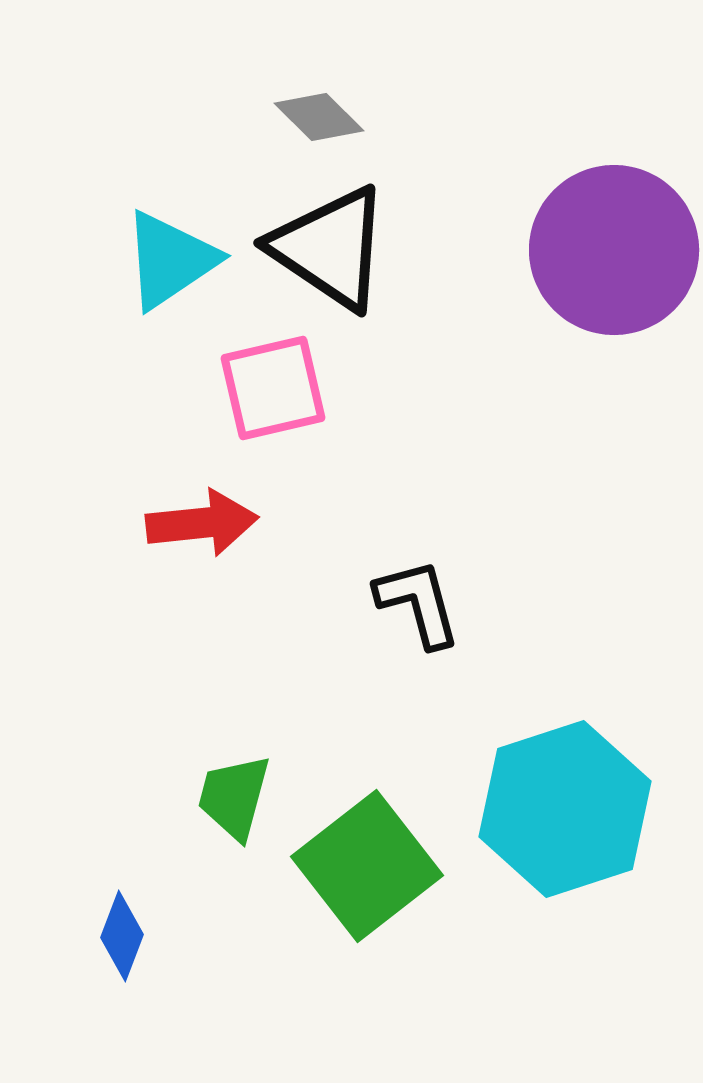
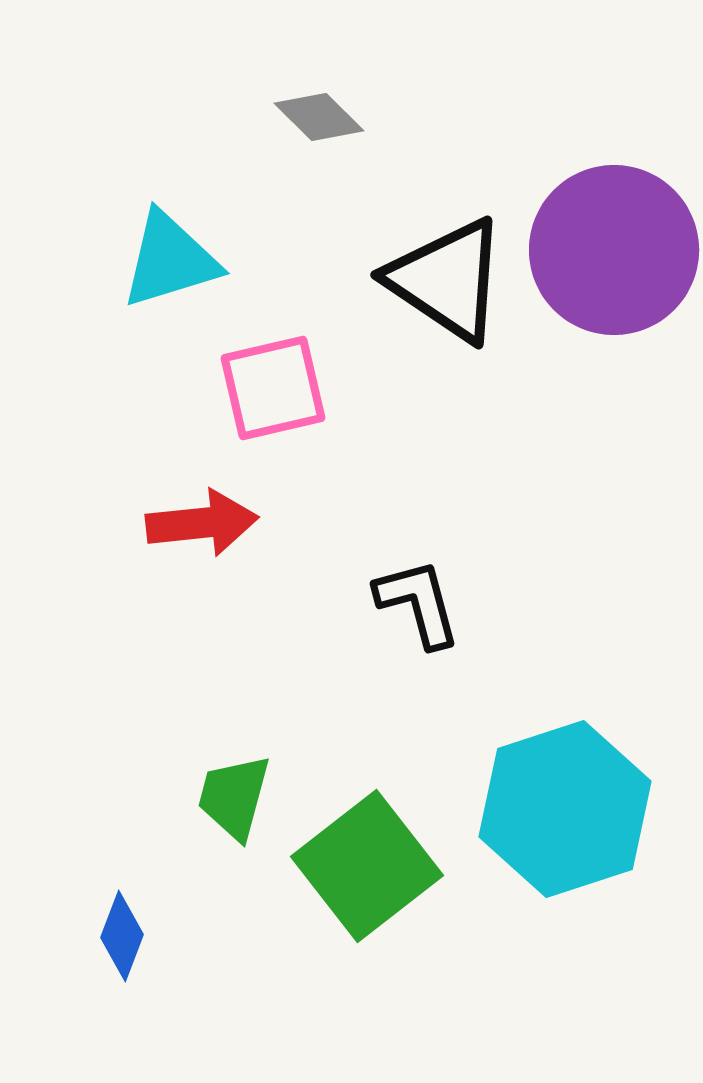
black triangle: moved 117 px right, 32 px down
cyan triangle: rotated 17 degrees clockwise
